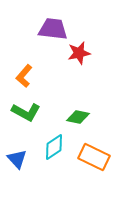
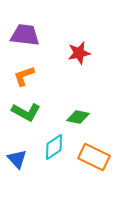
purple trapezoid: moved 28 px left, 6 px down
orange L-shape: rotated 30 degrees clockwise
